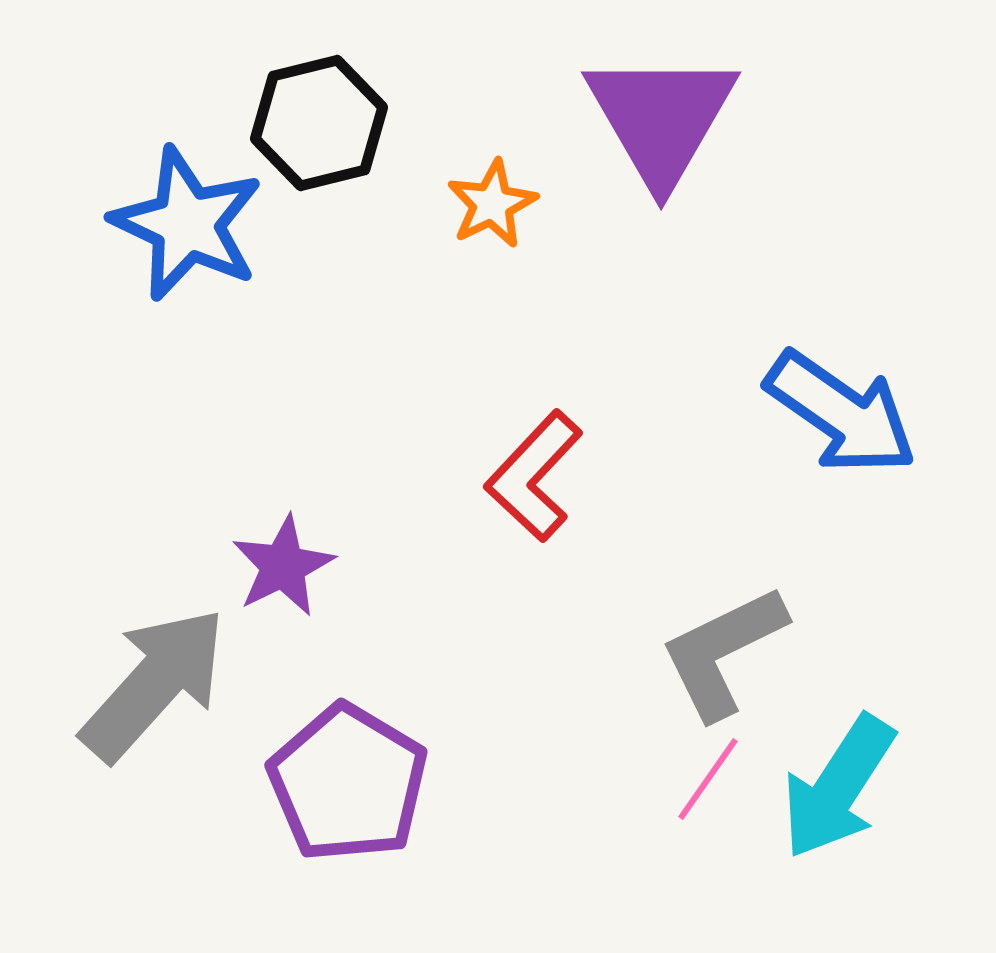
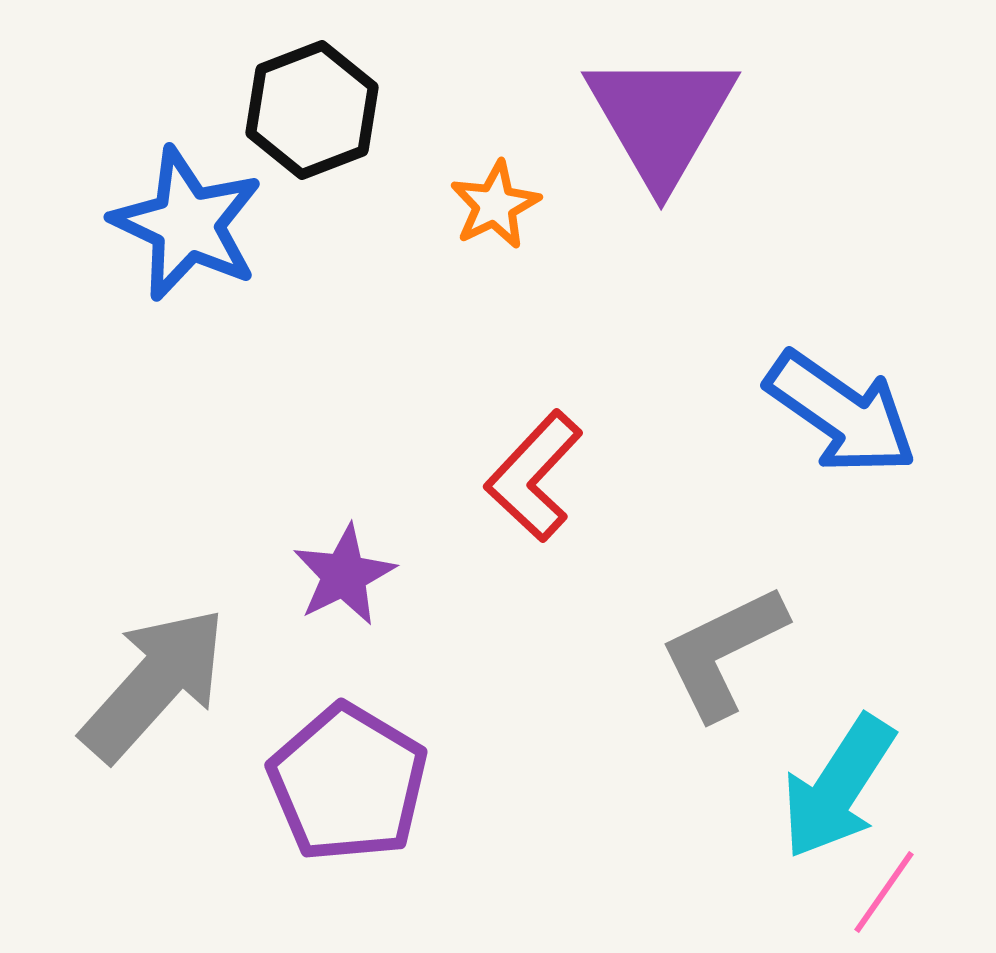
black hexagon: moved 7 px left, 13 px up; rotated 7 degrees counterclockwise
orange star: moved 3 px right, 1 px down
purple star: moved 61 px right, 9 px down
pink line: moved 176 px right, 113 px down
